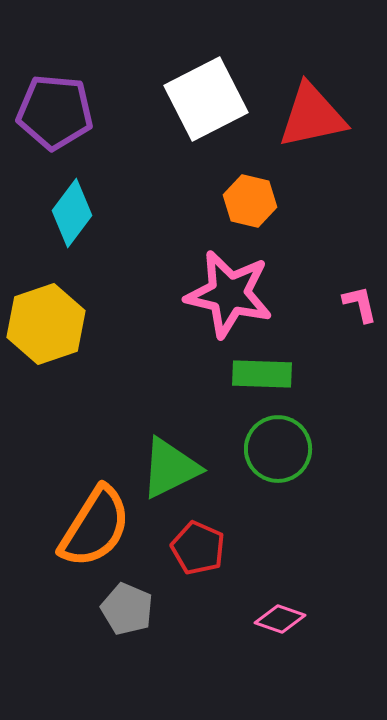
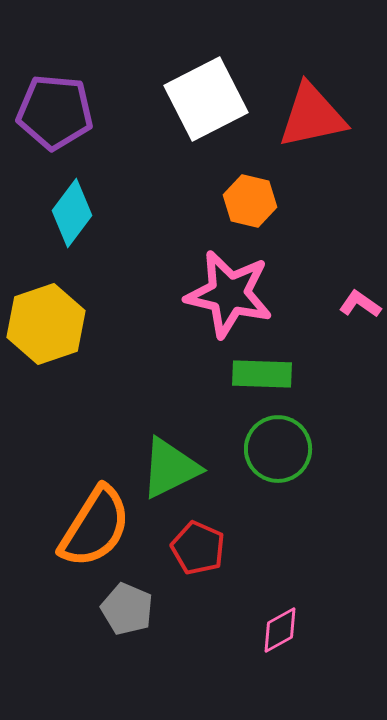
pink L-shape: rotated 42 degrees counterclockwise
pink diamond: moved 11 px down; rotated 48 degrees counterclockwise
